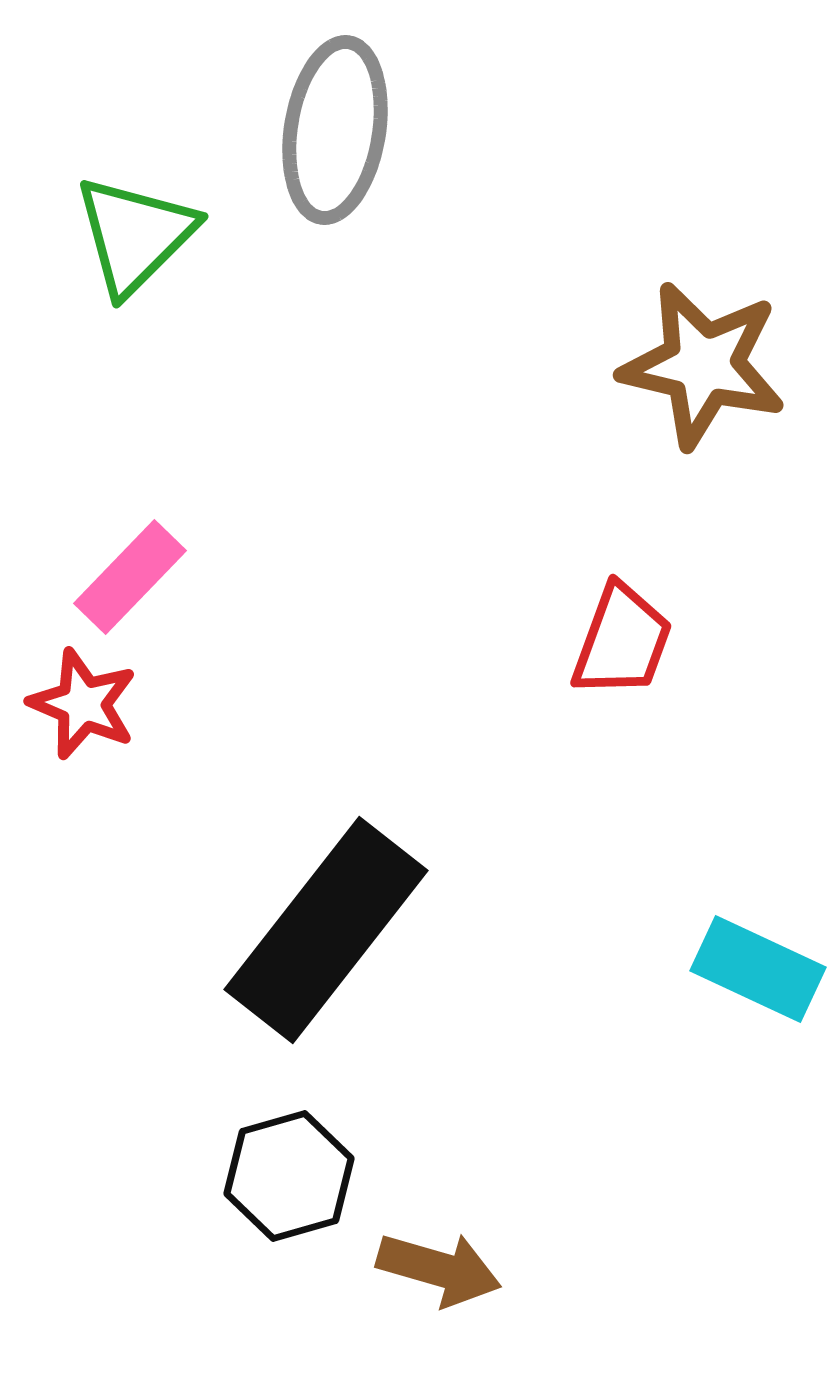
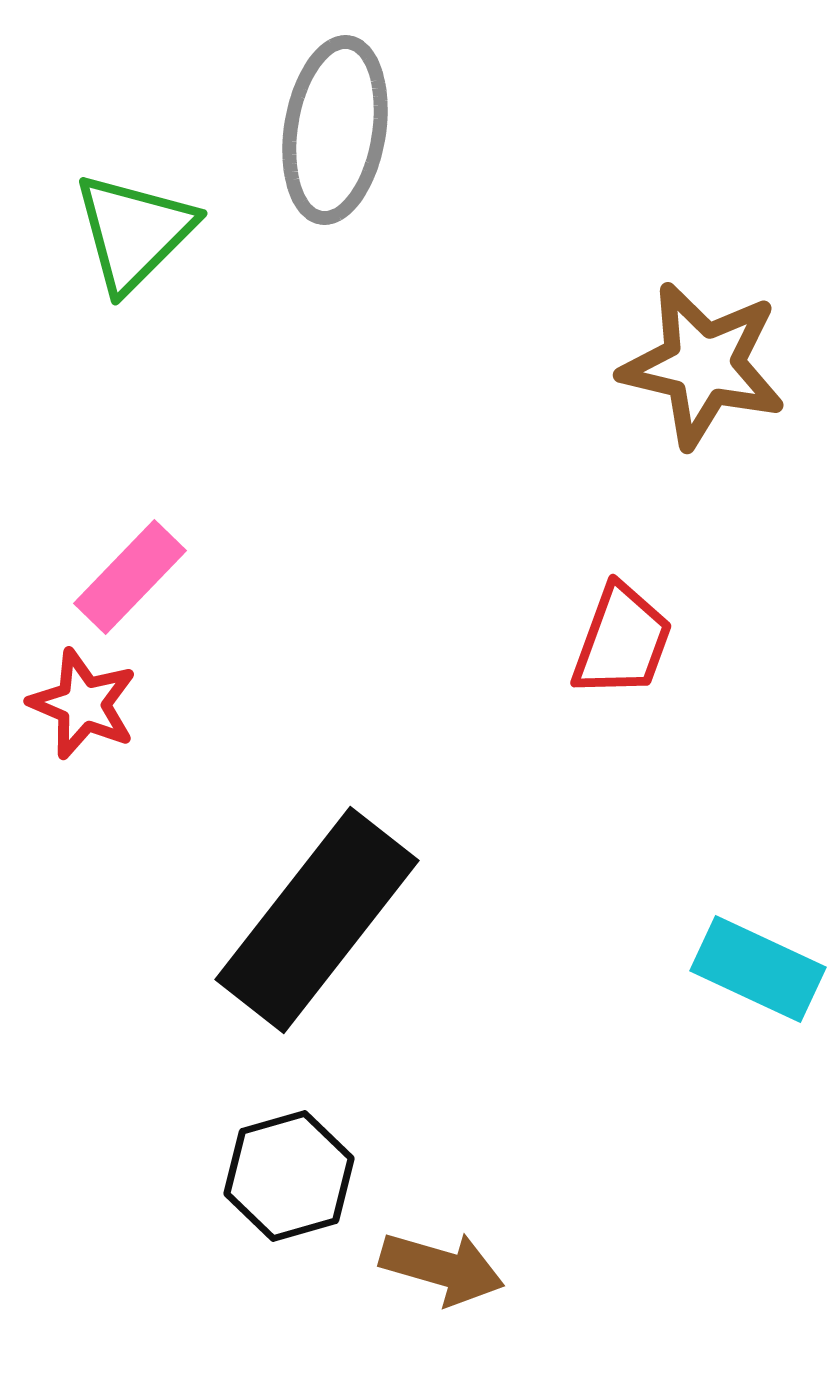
green triangle: moved 1 px left, 3 px up
black rectangle: moved 9 px left, 10 px up
brown arrow: moved 3 px right, 1 px up
